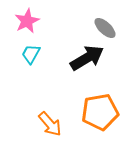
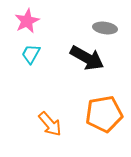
gray ellipse: rotated 35 degrees counterclockwise
black arrow: rotated 60 degrees clockwise
orange pentagon: moved 4 px right, 2 px down
